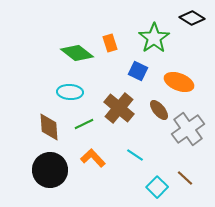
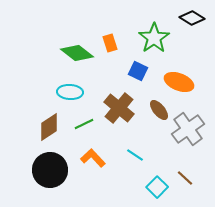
brown diamond: rotated 60 degrees clockwise
